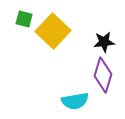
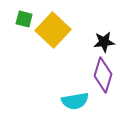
yellow square: moved 1 px up
